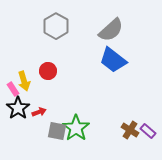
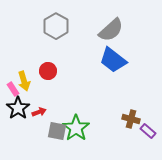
brown cross: moved 1 px right, 11 px up; rotated 18 degrees counterclockwise
